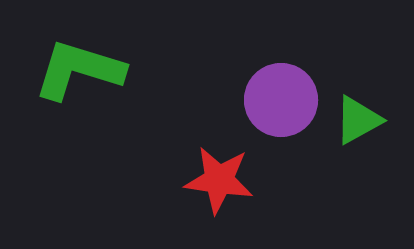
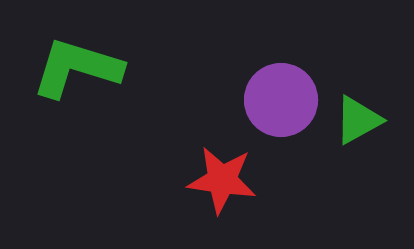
green L-shape: moved 2 px left, 2 px up
red star: moved 3 px right
